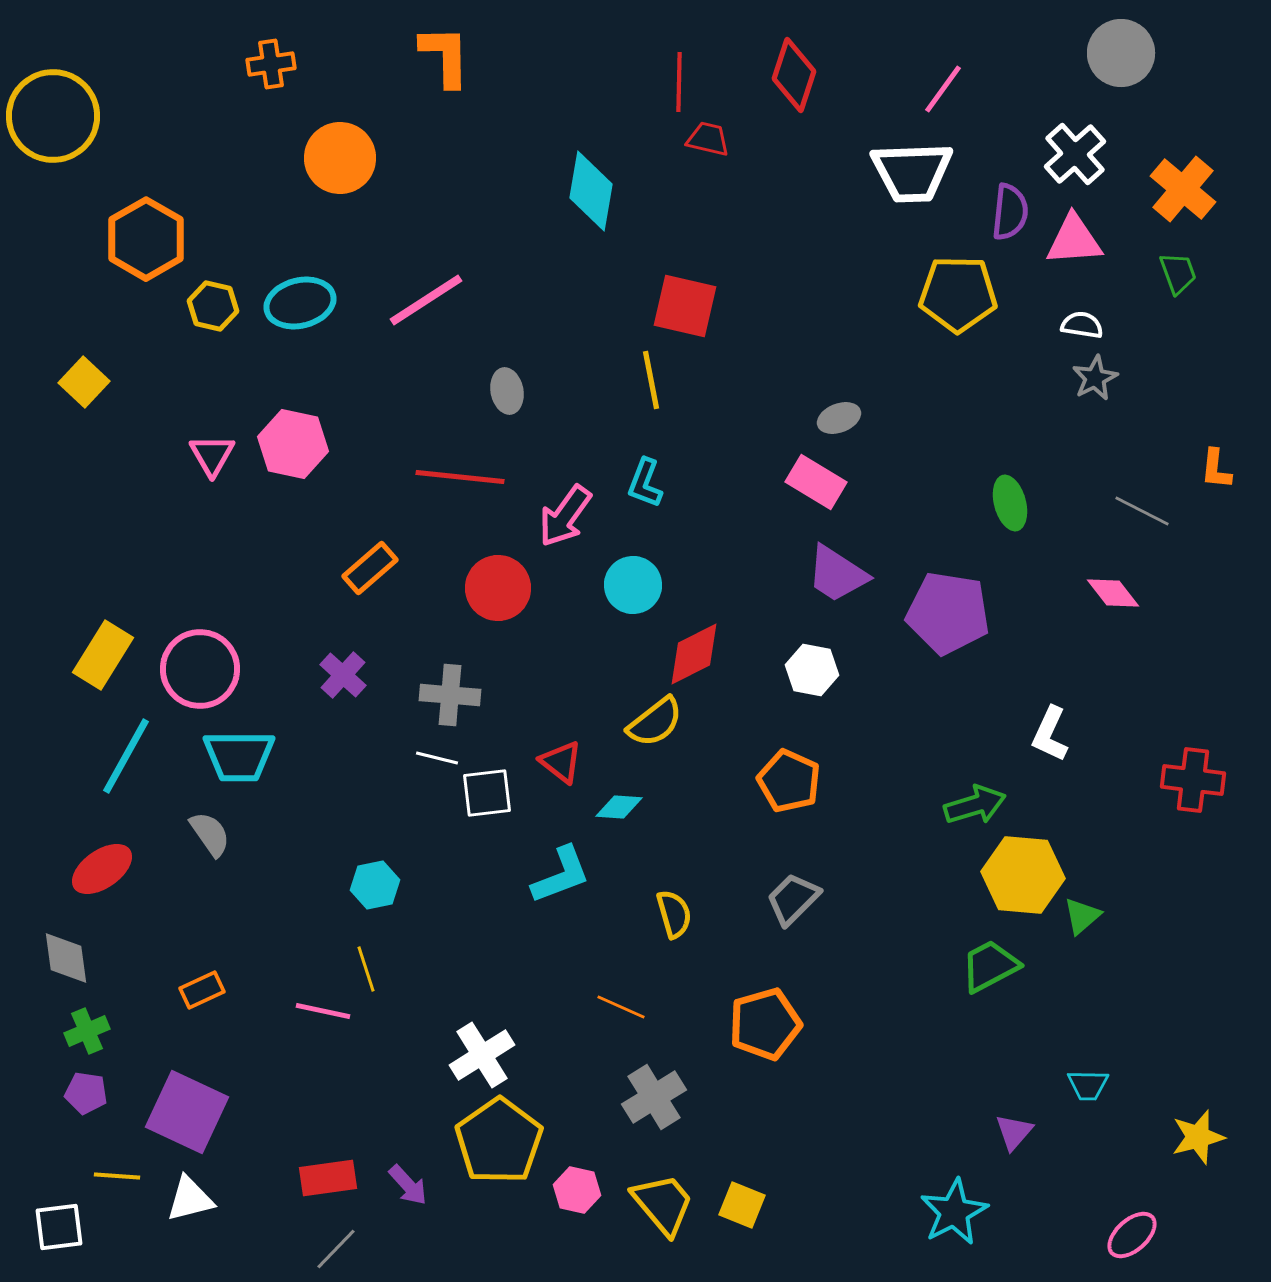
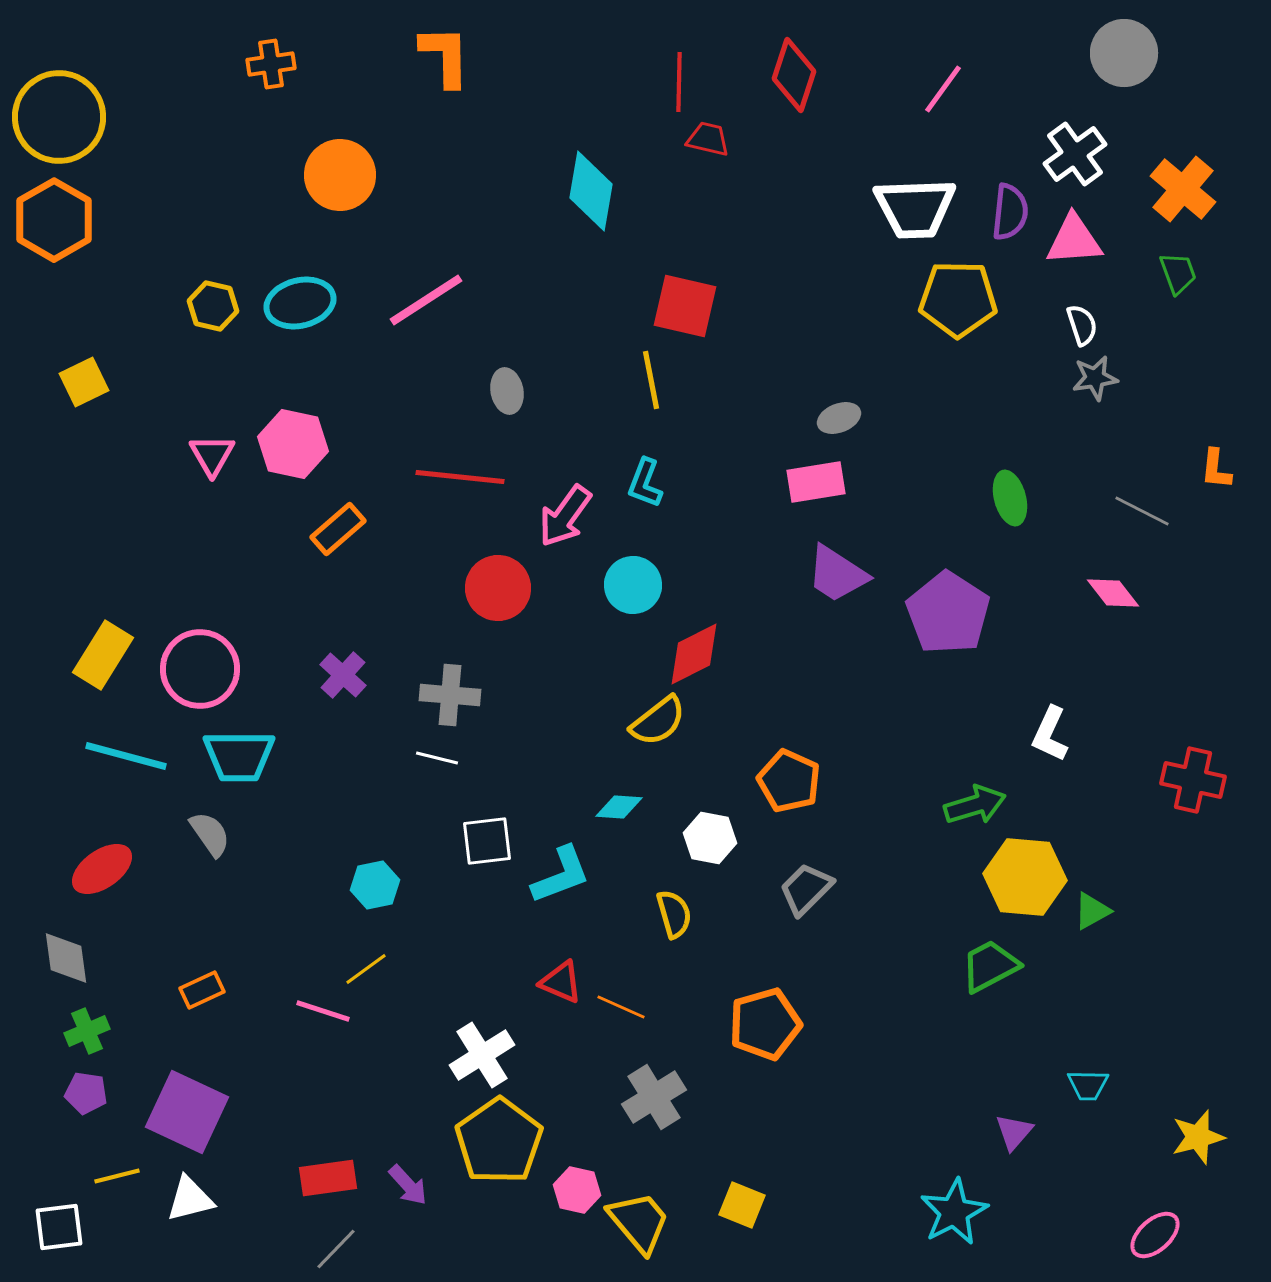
gray circle at (1121, 53): moved 3 px right
yellow circle at (53, 116): moved 6 px right, 1 px down
white cross at (1075, 154): rotated 6 degrees clockwise
orange circle at (340, 158): moved 17 px down
white trapezoid at (912, 172): moved 3 px right, 36 px down
orange hexagon at (146, 239): moved 92 px left, 19 px up
yellow pentagon at (958, 294): moved 5 px down
white semicircle at (1082, 325): rotated 63 degrees clockwise
gray star at (1095, 378): rotated 18 degrees clockwise
yellow square at (84, 382): rotated 21 degrees clockwise
pink rectangle at (816, 482): rotated 40 degrees counterclockwise
green ellipse at (1010, 503): moved 5 px up
orange rectangle at (370, 568): moved 32 px left, 39 px up
purple pentagon at (948, 613): rotated 24 degrees clockwise
white hexagon at (812, 670): moved 102 px left, 168 px down
yellow semicircle at (655, 722): moved 3 px right, 1 px up
cyan line at (126, 756): rotated 76 degrees clockwise
red triangle at (561, 762): moved 220 px down; rotated 15 degrees counterclockwise
red cross at (1193, 780): rotated 6 degrees clockwise
white square at (487, 793): moved 48 px down
yellow hexagon at (1023, 875): moved 2 px right, 2 px down
gray trapezoid at (793, 899): moved 13 px right, 10 px up
green triangle at (1082, 916): moved 10 px right, 5 px up; rotated 12 degrees clockwise
yellow line at (366, 969): rotated 72 degrees clockwise
pink line at (323, 1011): rotated 6 degrees clockwise
yellow line at (117, 1176): rotated 18 degrees counterclockwise
yellow trapezoid at (663, 1204): moved 24 px left, 18 px down
pink ellipse at (1132, 1235): moved 23 px right
